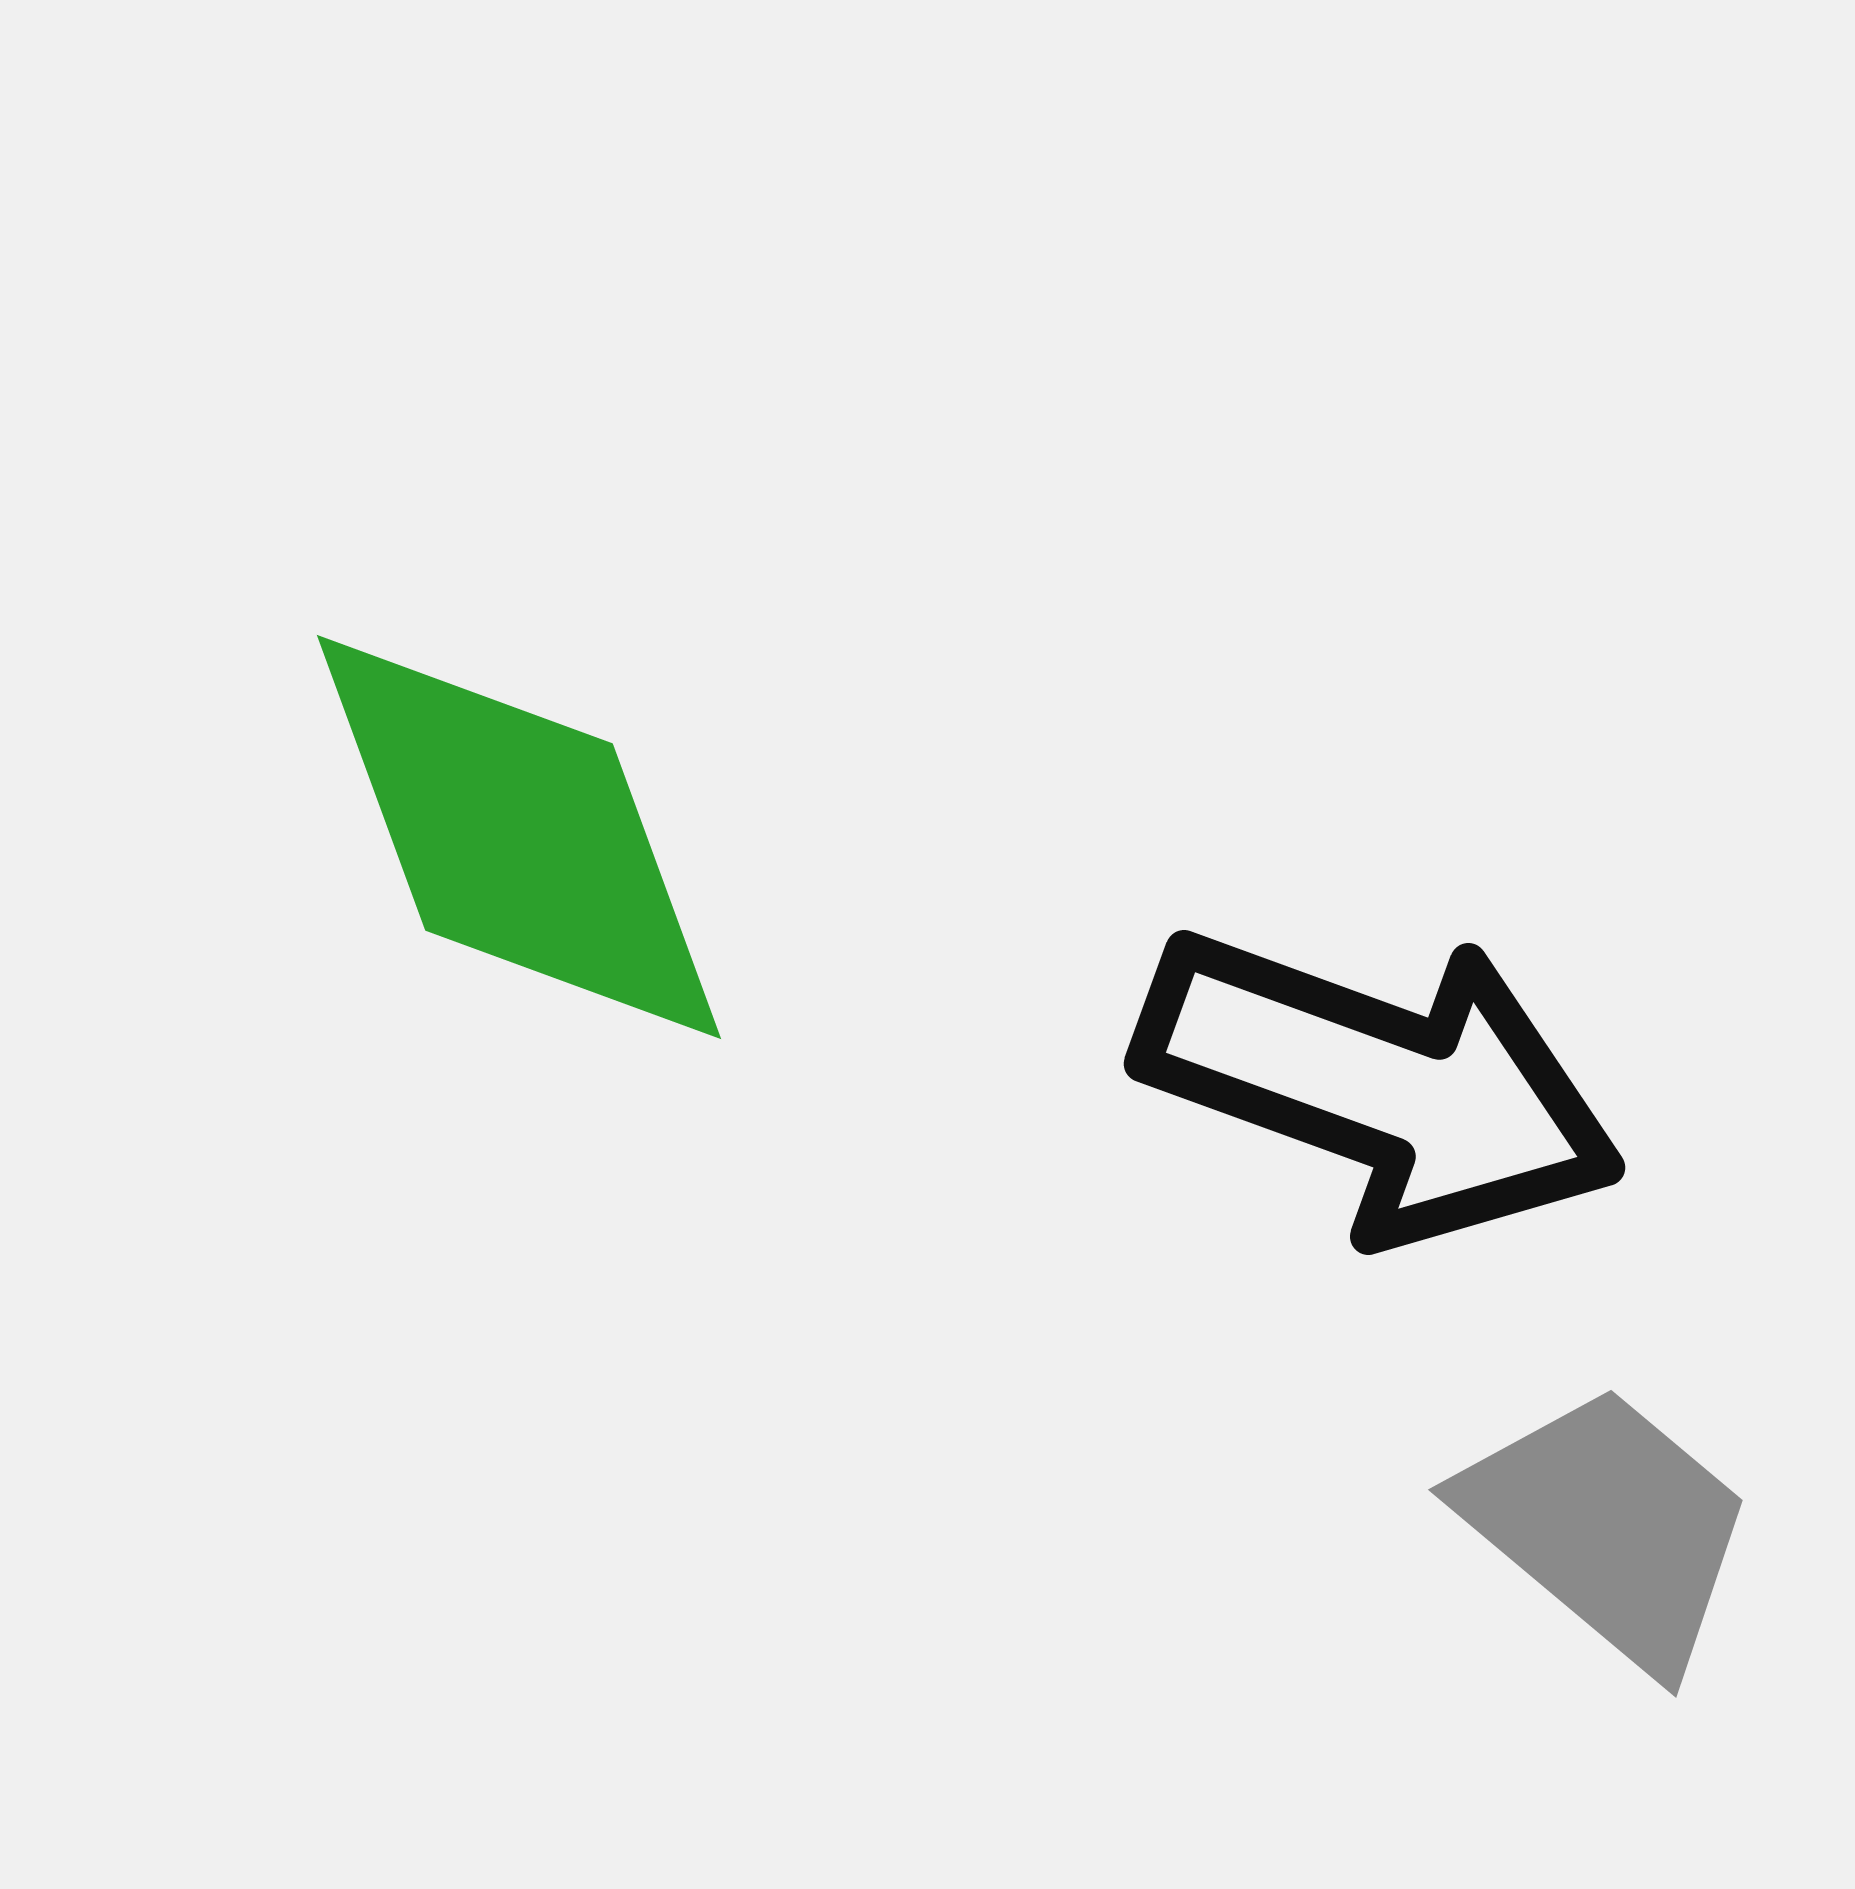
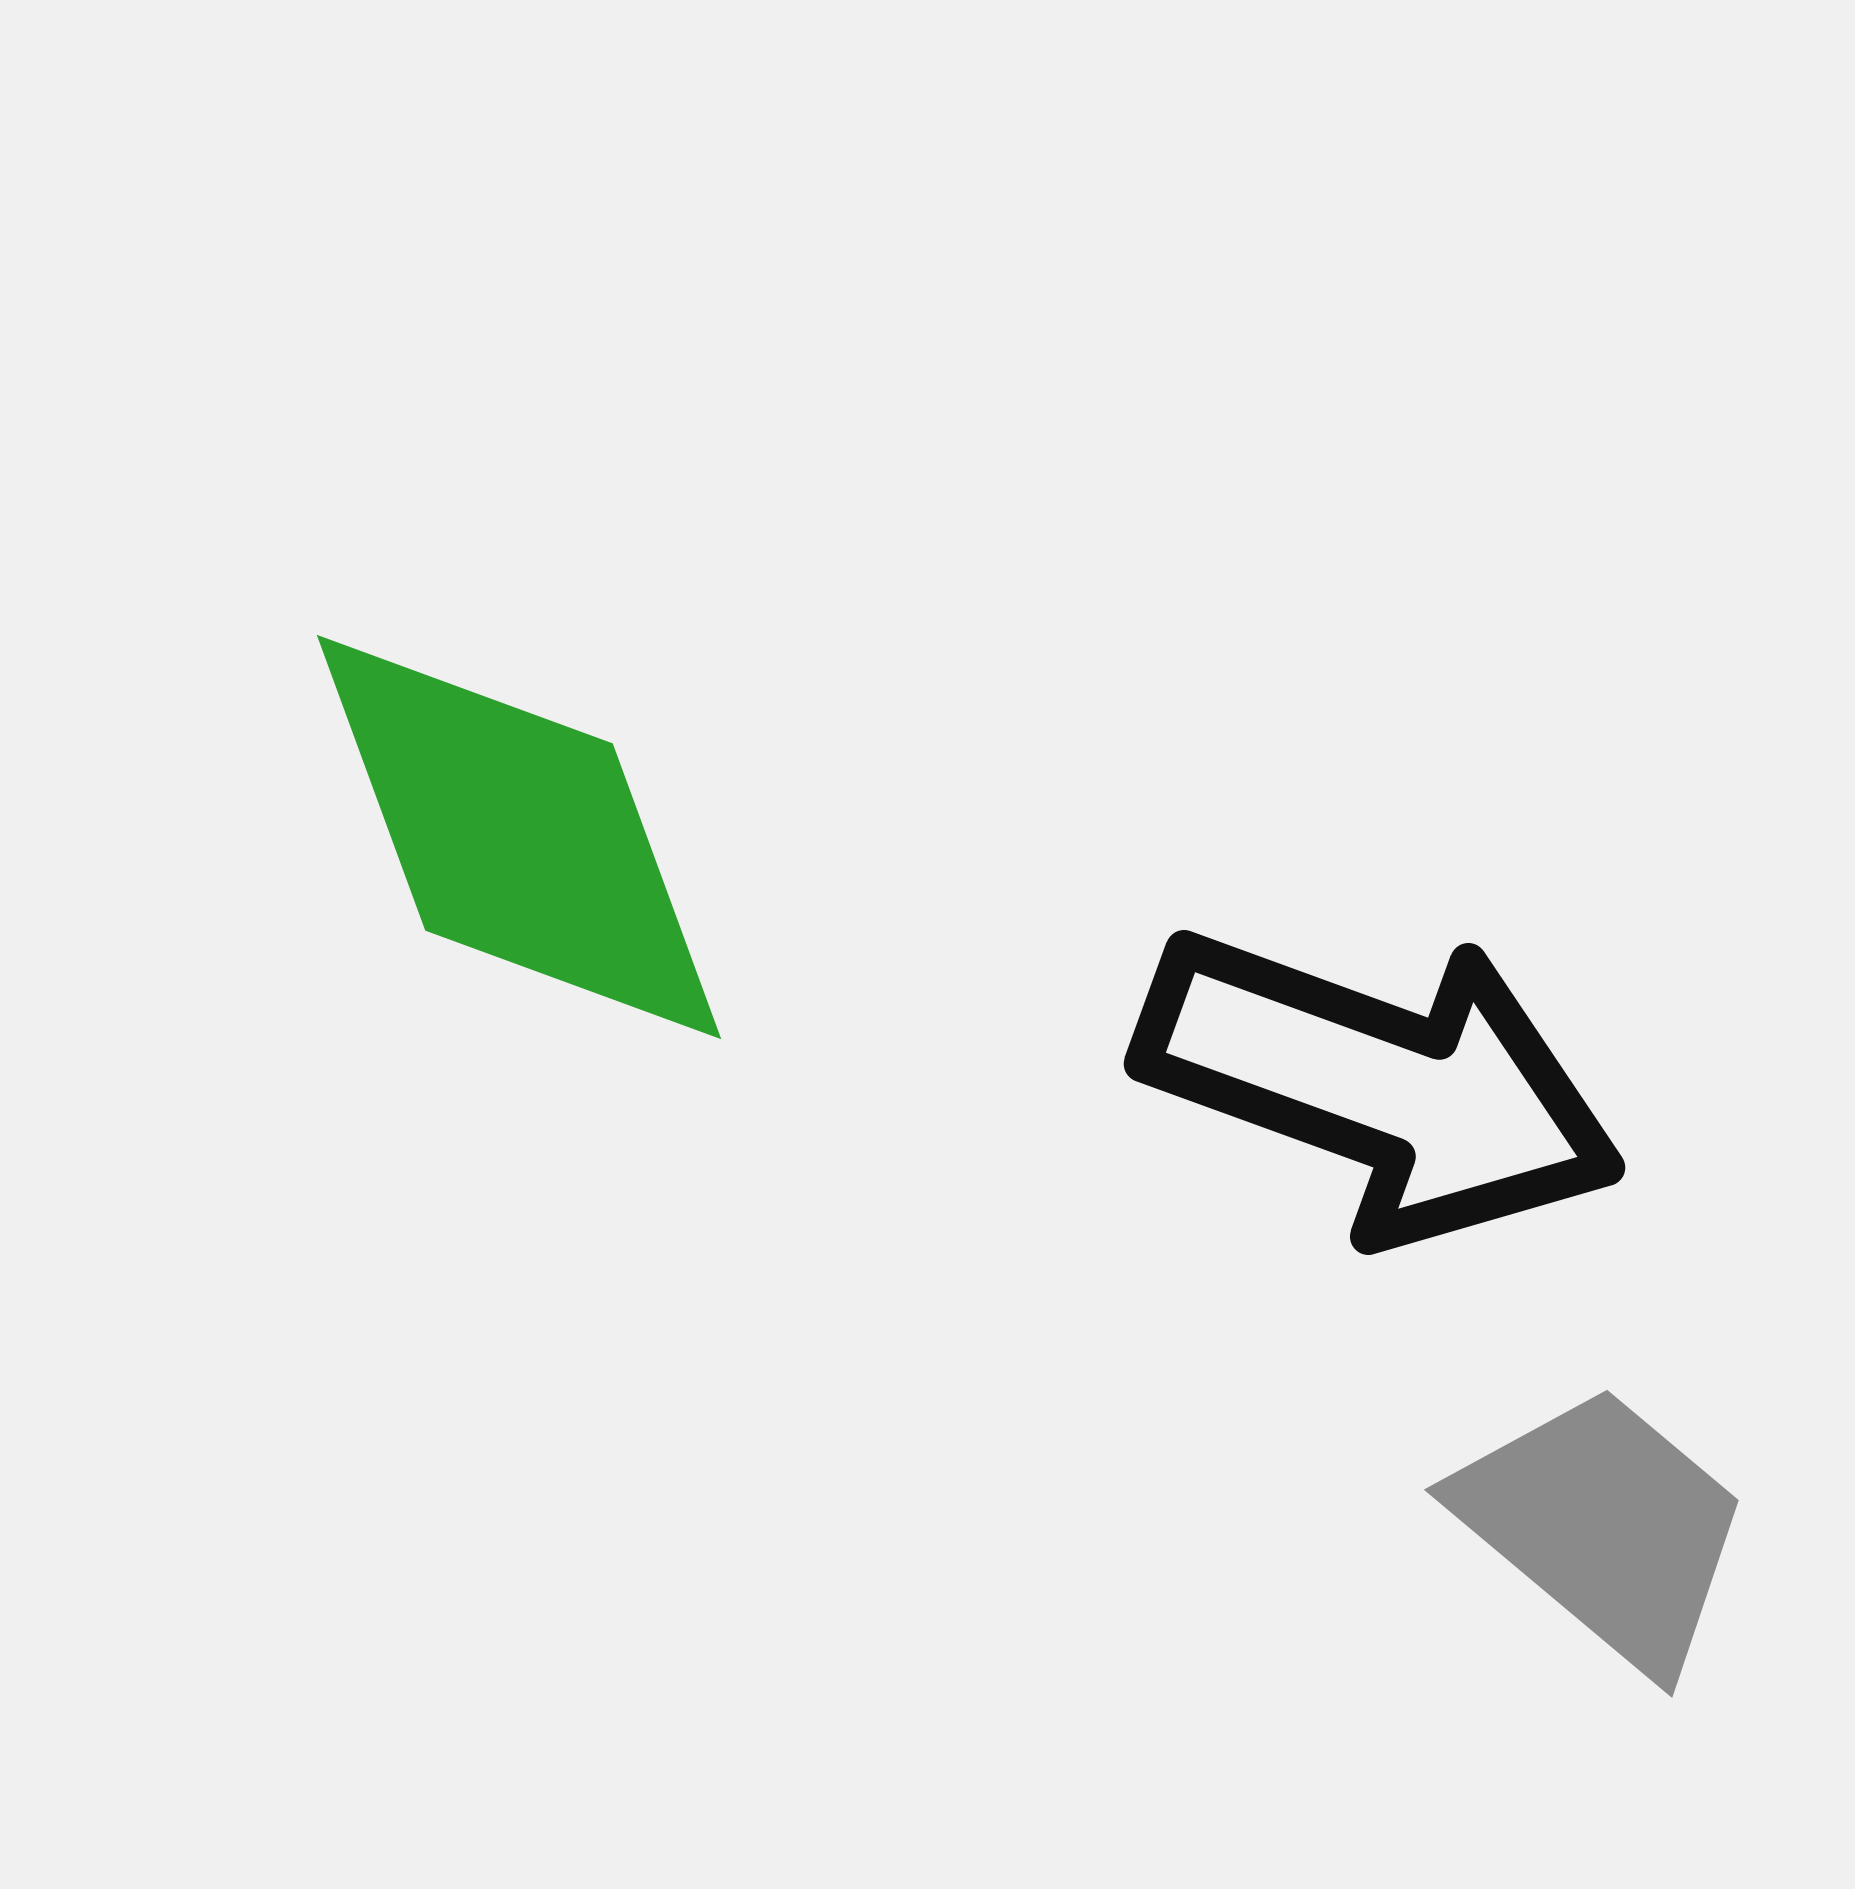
gray trapezoid: moved 4 px left
